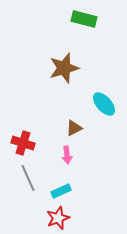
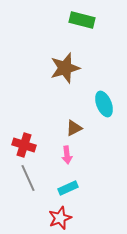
green rectangle: moved 2 px left, 1 px down
brown star: moved 1 px right
cyan ellipse: rotated 20 degrees clockwise
red cross: moved 1 px right, 2 px down
cyan rectangle: moved 7 px right, 3 px up
red star: moved 2 px right
